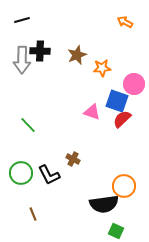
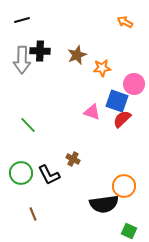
green square: moved 13 px right
